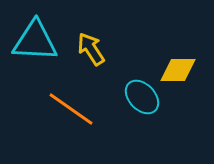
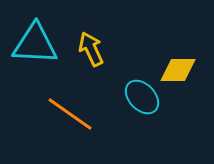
cyan triangle: moved 3 px down
yellow arrow: rotated 8 degrees clockwise
orange line: moved 1 px left, 5 px down
